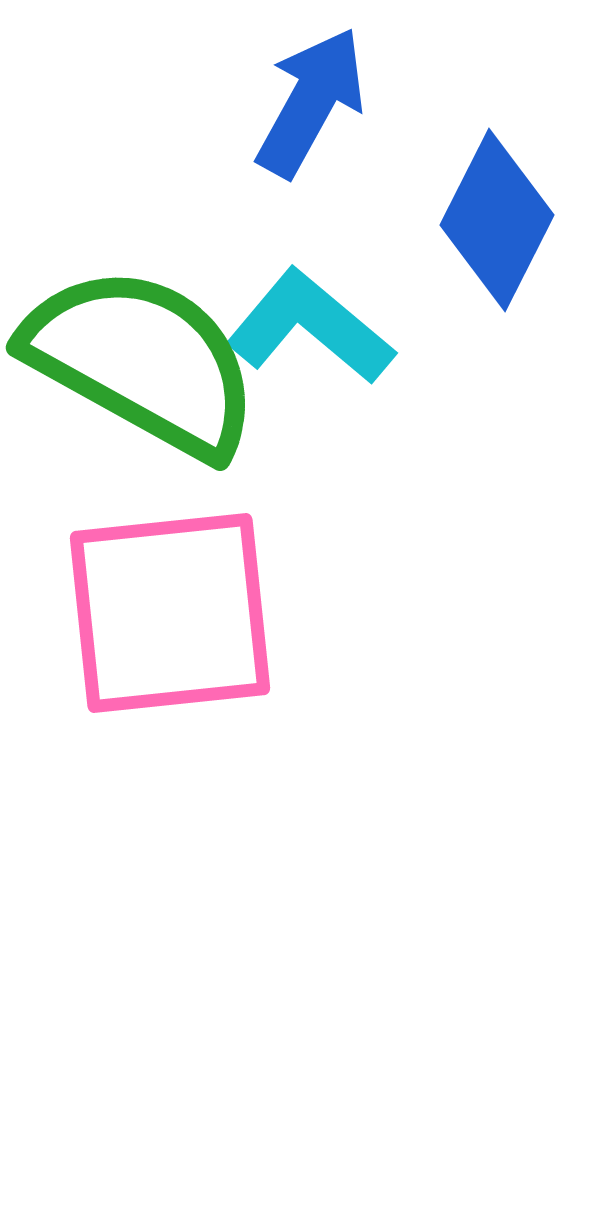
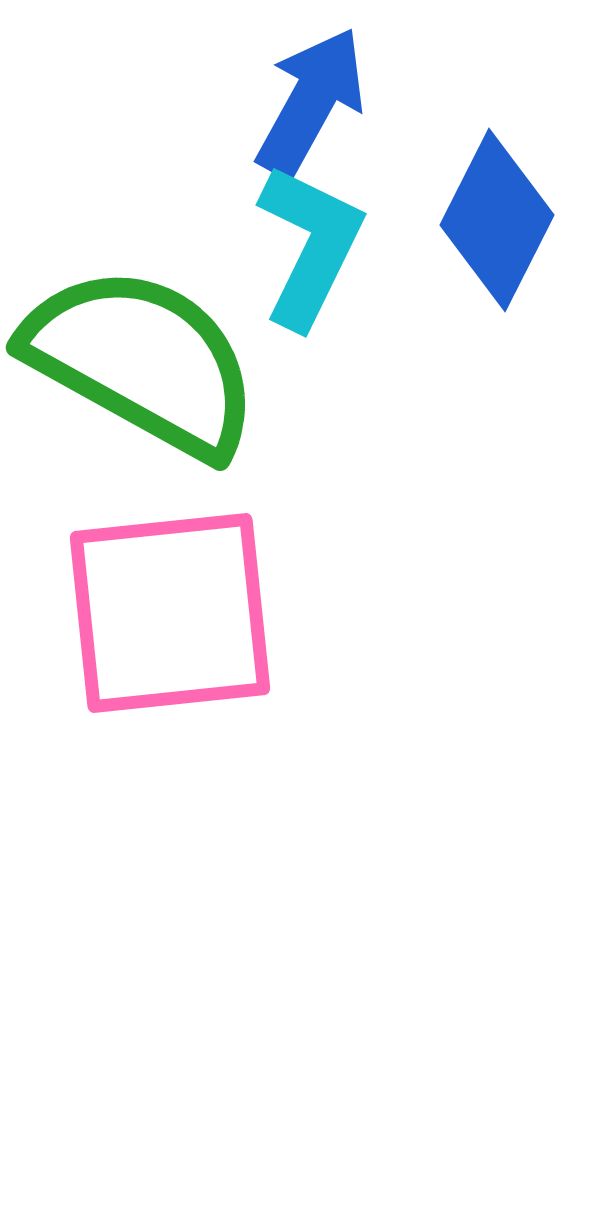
cyan L-shape: moved 81 px up; rotated 76 degrees clockwise
